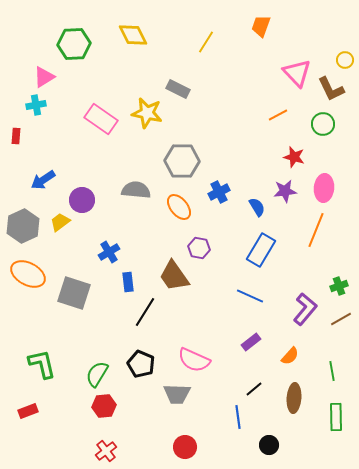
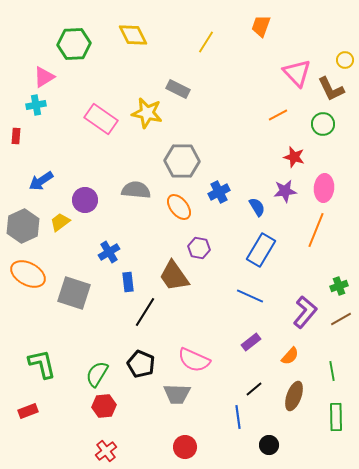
blue arrow at (43, 180): moved 2 px left, 1 px down
purple circle at (82, 200): moved 3 px right
purple L-shape at (305, 309): moved 3 px down
brown ellipse at (294, 398): moved 2 px up; rotated 16 degrees clockwise
